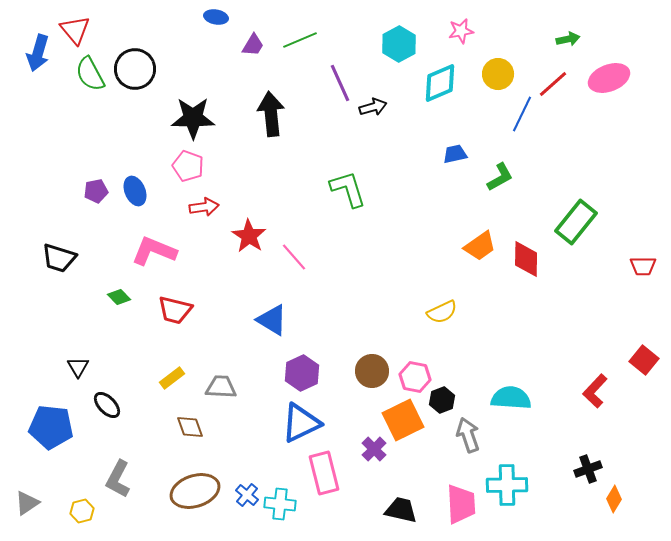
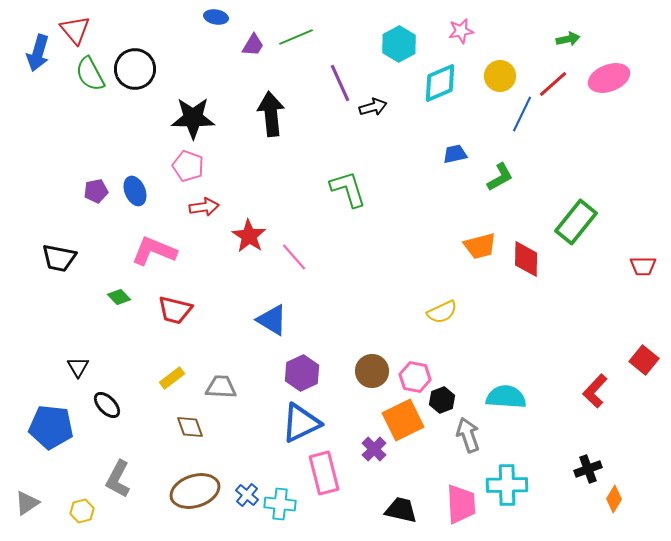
green line at (300, 40): moved 4 px left, 3 px up
yellow circle at (498, 74): moved 2 px right, 2 px down
orange trapezoid at (480, 246): rotated 20 degrees clockwise
black trapezoid at (59, 258): rotated 6 degrees counterclockwise
cyan semicircle at (511, 398): moved 5 px left, 1 px up
